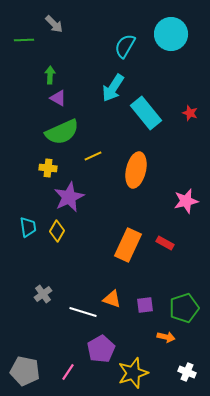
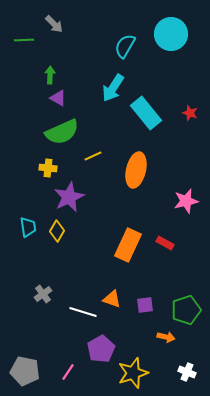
green pentagon: moved 2 px right, 2 px down
